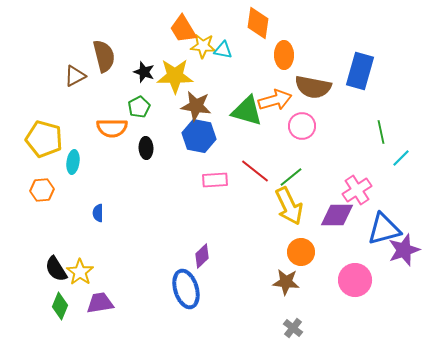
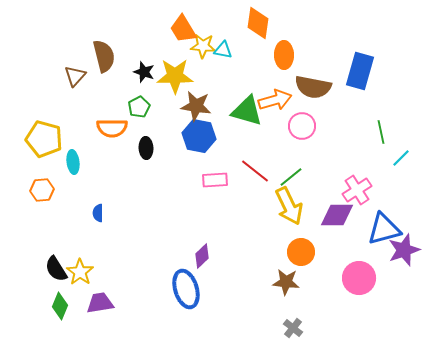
brown triangle at (75, 76): rotated 20 degrees counterclockwise
cyan ellipse at (73, 162): rotated 15 degrees counterclockwise
pink circle at (355, 280): moved 4 px right, 2 px up
